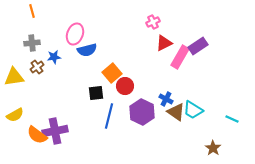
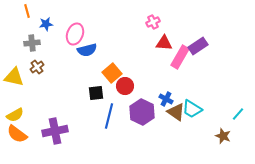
orange line: moved 5 px left
red triangle: rotated 30 degrees clockwise
blue star: moved 8 px left, 33 px up
yellow triangle: rotated 20 degrees clockwise
cyan trapezoid: moved 1 px left, 1 px up
cyan line: moved 6 px right, 5 px up; rotated 72 degrees counterclockwise
orange semicircle: moved 20 px left, 1 px up
brown star: moved 10 px right, 12 px up; rotated 14 degrees counterclockwise
